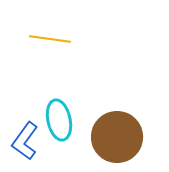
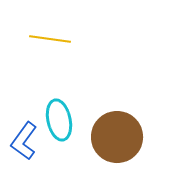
blue L-shape: moved 1 px left
